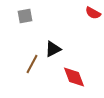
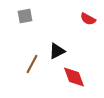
red semicircle: moved 5 px left, 6 px down
black triangle: moved 4 px right, 2 px down
